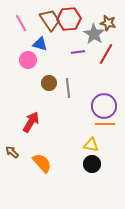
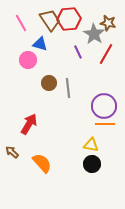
purple line: rotated 72 degrees clockwise
red arrow: moved 2 px left, 2 px down
